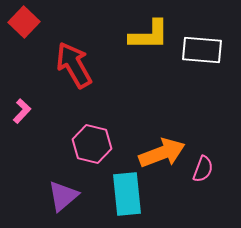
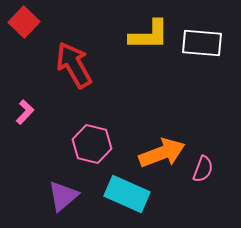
white rectangle: moved 7 px up
pink L-shape: moved 3 px right, 1 px down
cyan rectangle: rotated 60 degrees counterclockwise
